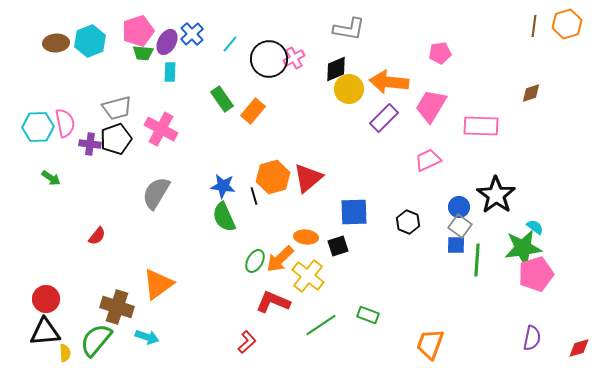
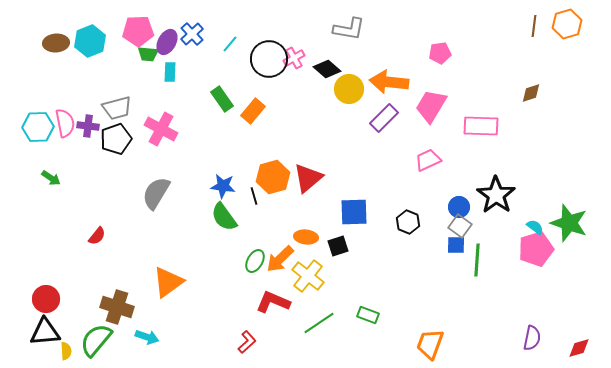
pink pentagon at (138, 31): rotated 16 degrees clockwise
green trapezoid at (143, 53): moved 5 px right, 1 px down
black diamond at (336, 69): moved 9 px left; rotated 64 degrees clockwise
purple cross at (90, 144): moved 2 px left, 18 px up
green semicircle at (224, 217): rotated 12 degrees counterclockwise
green star at (523, 248): moved 46 px right, 25 px up; rotated 27 degrees clockwise
pink pentagon at (536, 274): moved 25 px up
orange triangle at (158, 284): moved 10 px right, 2 px up
green line at (321, 325): moved 2 px left, 2 px up
yellow semicircle at (65, 353): moved 1 px right, 2 px up
